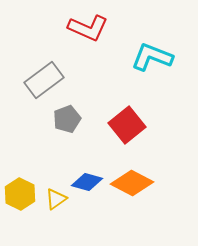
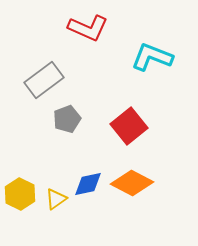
red square: moved 2 px right, 1 px down
blue diamond: moved 1 px right, 2 px down; rotated 28 degrees counterclockwise
